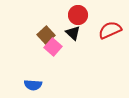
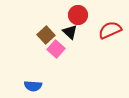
black triangle: moved 3 px left, 1 px up
pink square: moved 3 px right, 2 px down
blue semicircle: moved 1 px down
